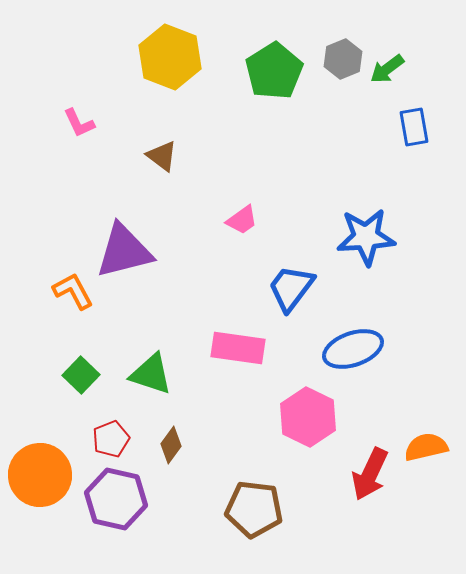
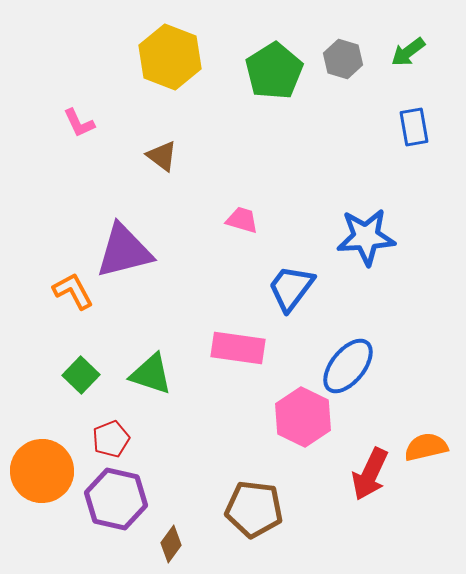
gray hexagon: rotated 21 degrees counterclockwise
green arrow: moved 21 px right, 17 px up
pink trapezoid: rotated 128 degrees counterclockwise
blue ellipse: moved 5 px left, 17 px down; rotated 32 degrees counterclockwise
pink hexagon: moved 5 px left
brown diamond: moved 99 px down
orange circle: moved 2 px right, 4 px up
